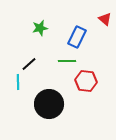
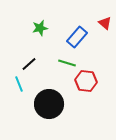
red triangle: moved 4 px down
blue rectangle: rotated 15 degrees clockwise
green line: moved 2 px down; rotated 18 degrees clockwise
cyan line: moved 1 px right, 2 px down; rotated 21 degrees counterclockwise
